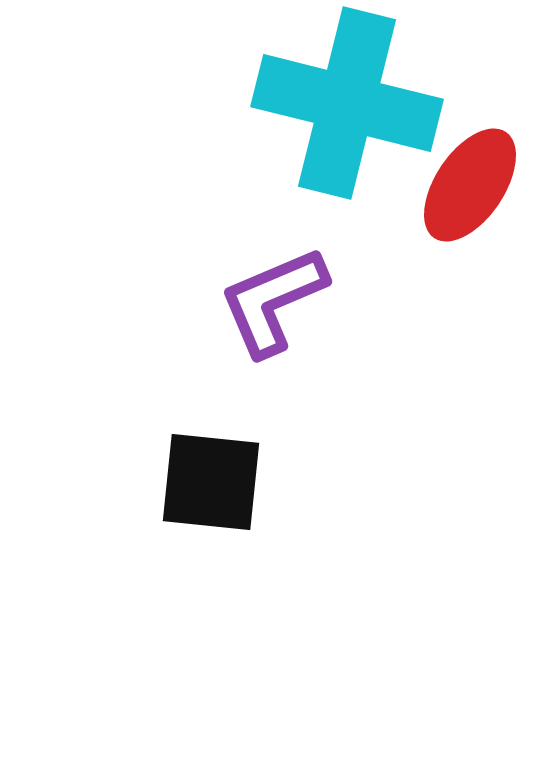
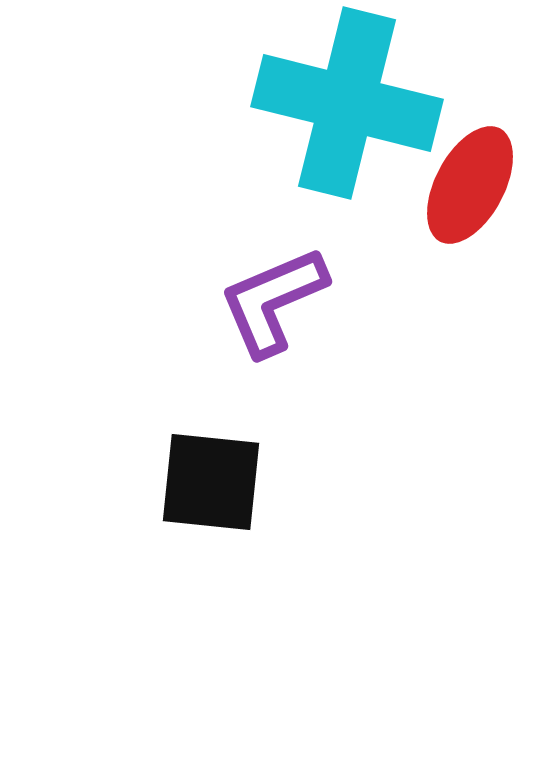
red ellipse: rotated 6 degrees counterclockwise
